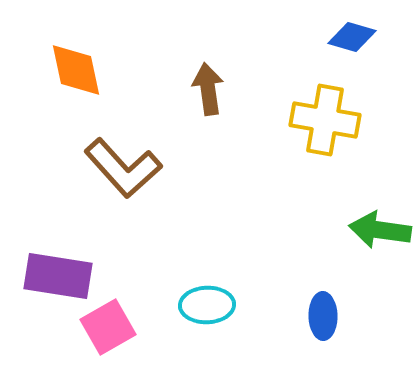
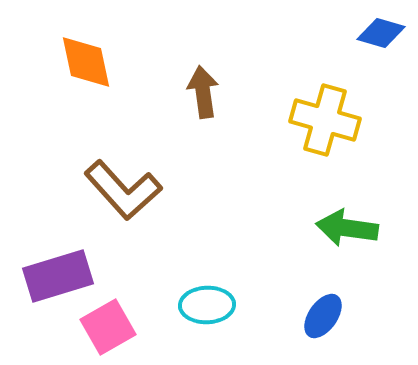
blue diamond: moved 29 px right, 4 px up
orange diamond: moved 10 px right, 8 px up
brown arrow: moved 5 px left, 3 px down
yellow cross: rotated 6 degrees clockwise
brown L-shape: moved 22 px down
green arrow: moved 33 px left, 2 px up
purple rectangle: rotated 26 degrees counterclockwise
blue ellipse: rotated 36 degrees clockwise
